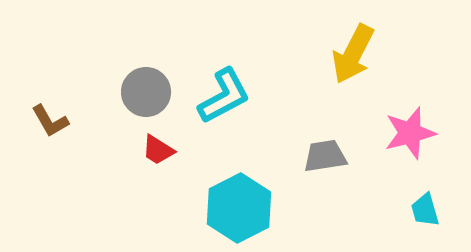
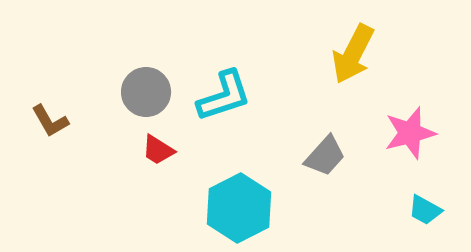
cyan L-shape: rotated 10 degrees clockwise
gray trapezoid: rotated 141 degrees clockwise
cyan trapezoid: rotated 45 degrees counterclockwise
